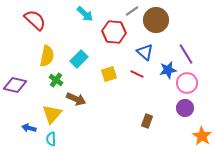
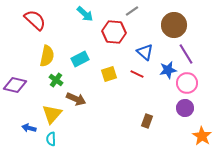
brown circle: moved 18 px right, 5 px down
cyan rectangle: moved 1 px right; rotated 18 degrees clockwise
